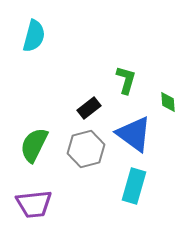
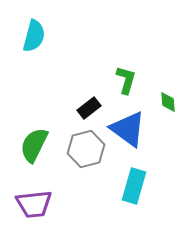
blue triangle: moved 6 px left, 5 px up
